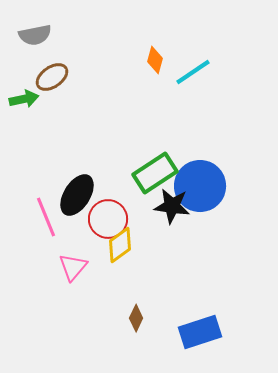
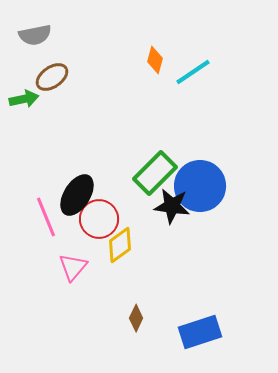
green rectangle: rotated 12 degrees counterclockwise
red circle: moved 9 px left
